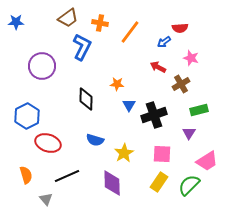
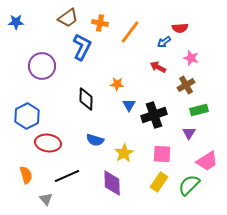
brown cross: moved 5 px right, 1 px down
red ellipse: rotated 10 degrees counterclockwise
